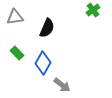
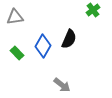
black semicircle: moved 22 px right, 11 px down
blue diamond: moved 17 px up
